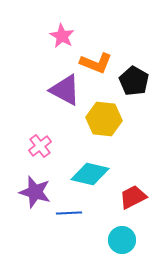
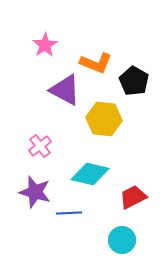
pink star: moved 17 px left, 9 px down; rotated 10 degrees clockwise
